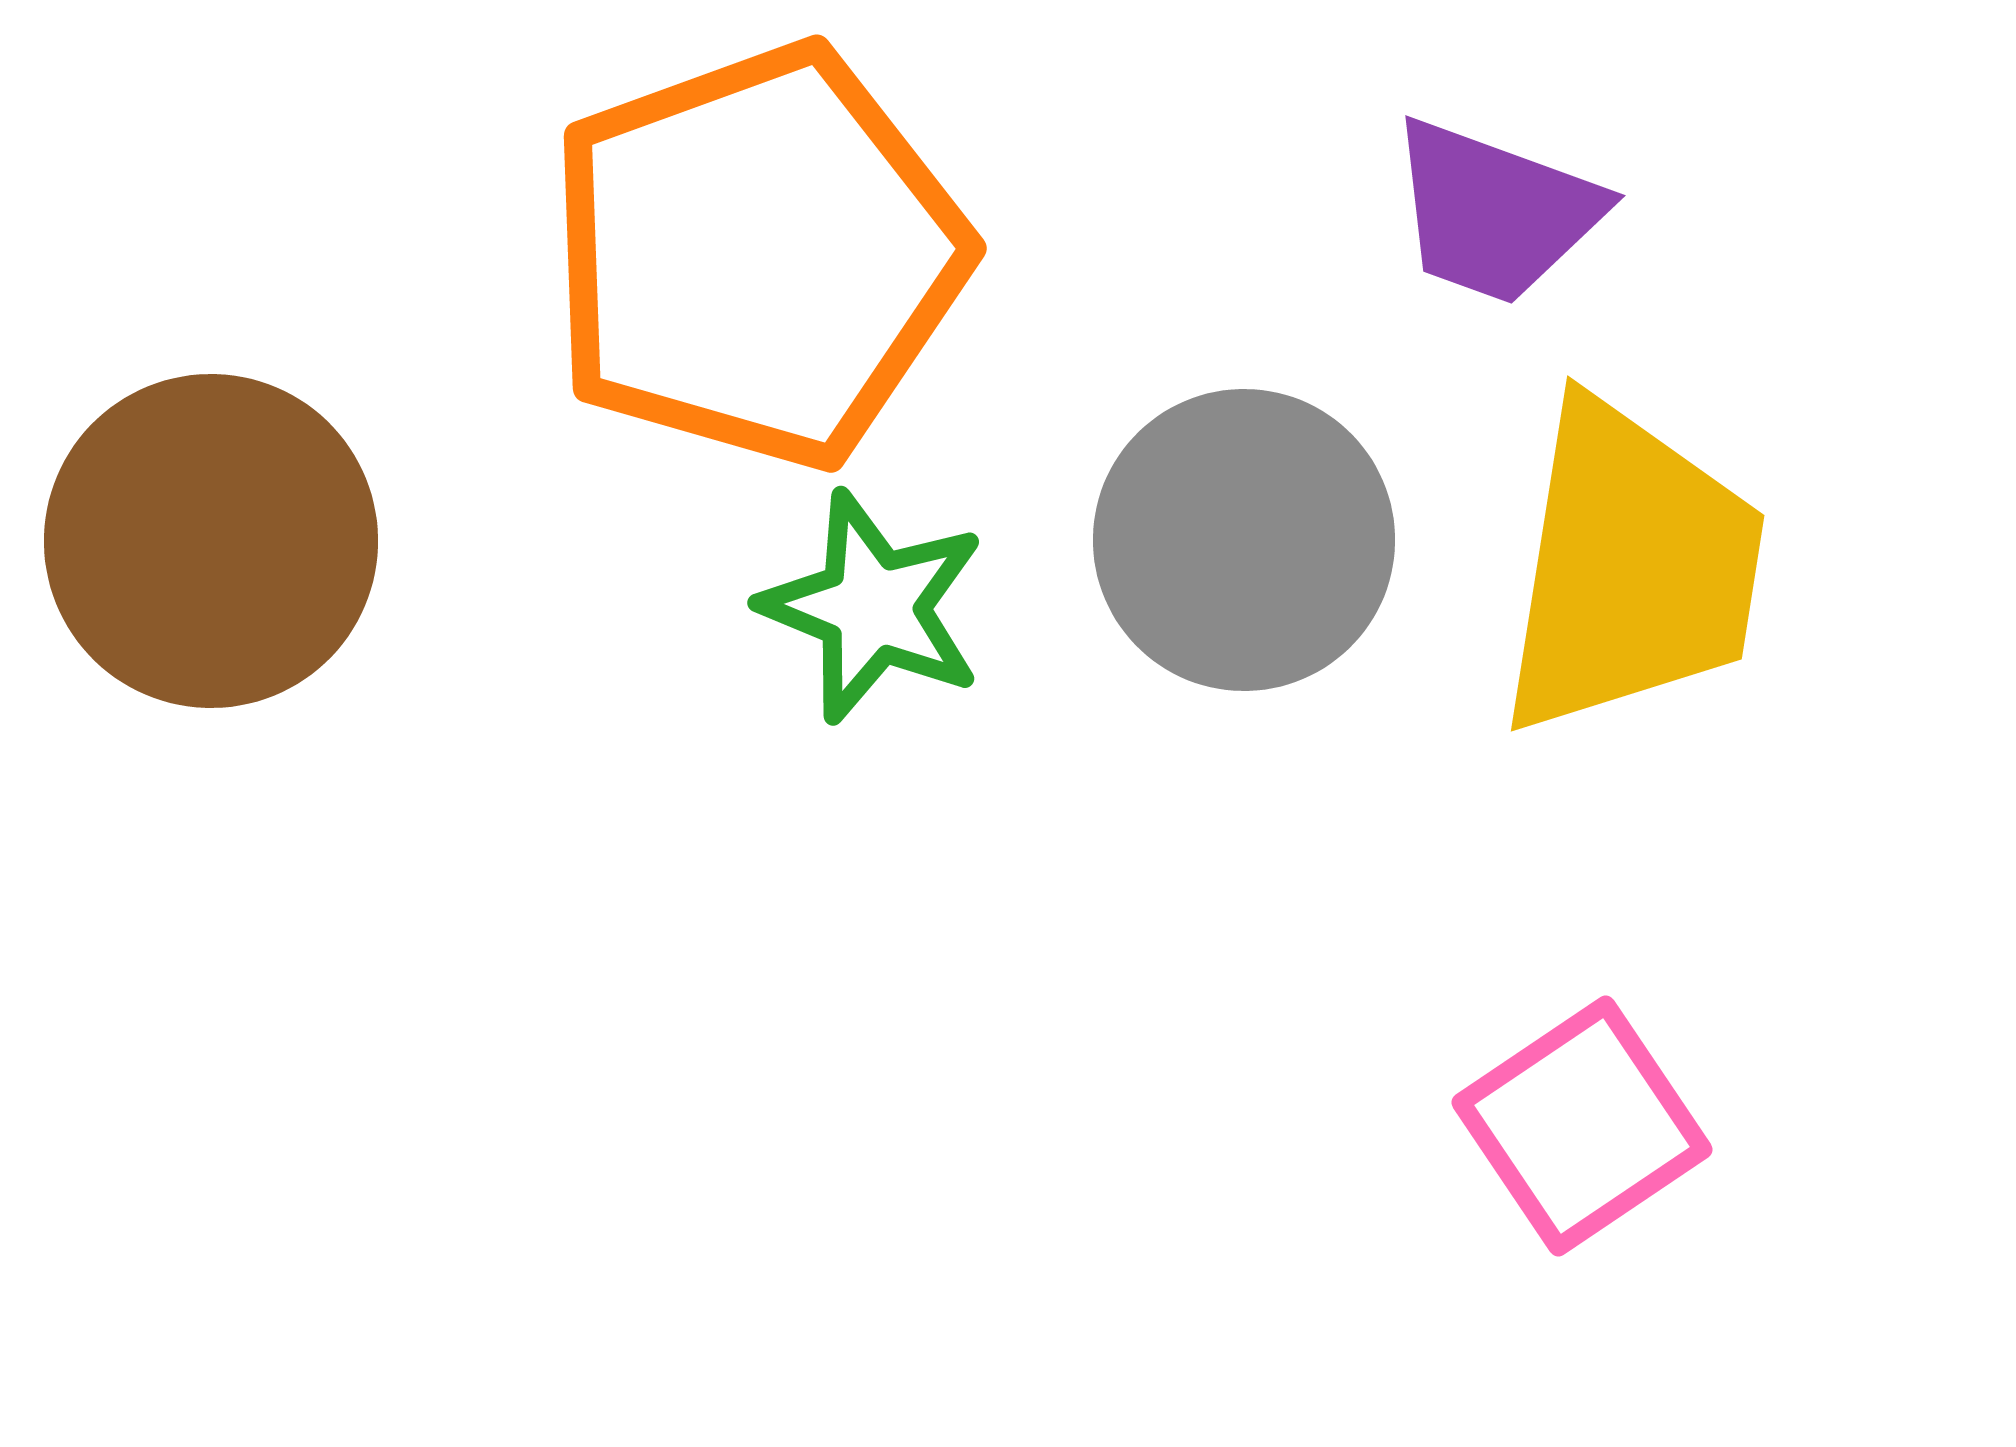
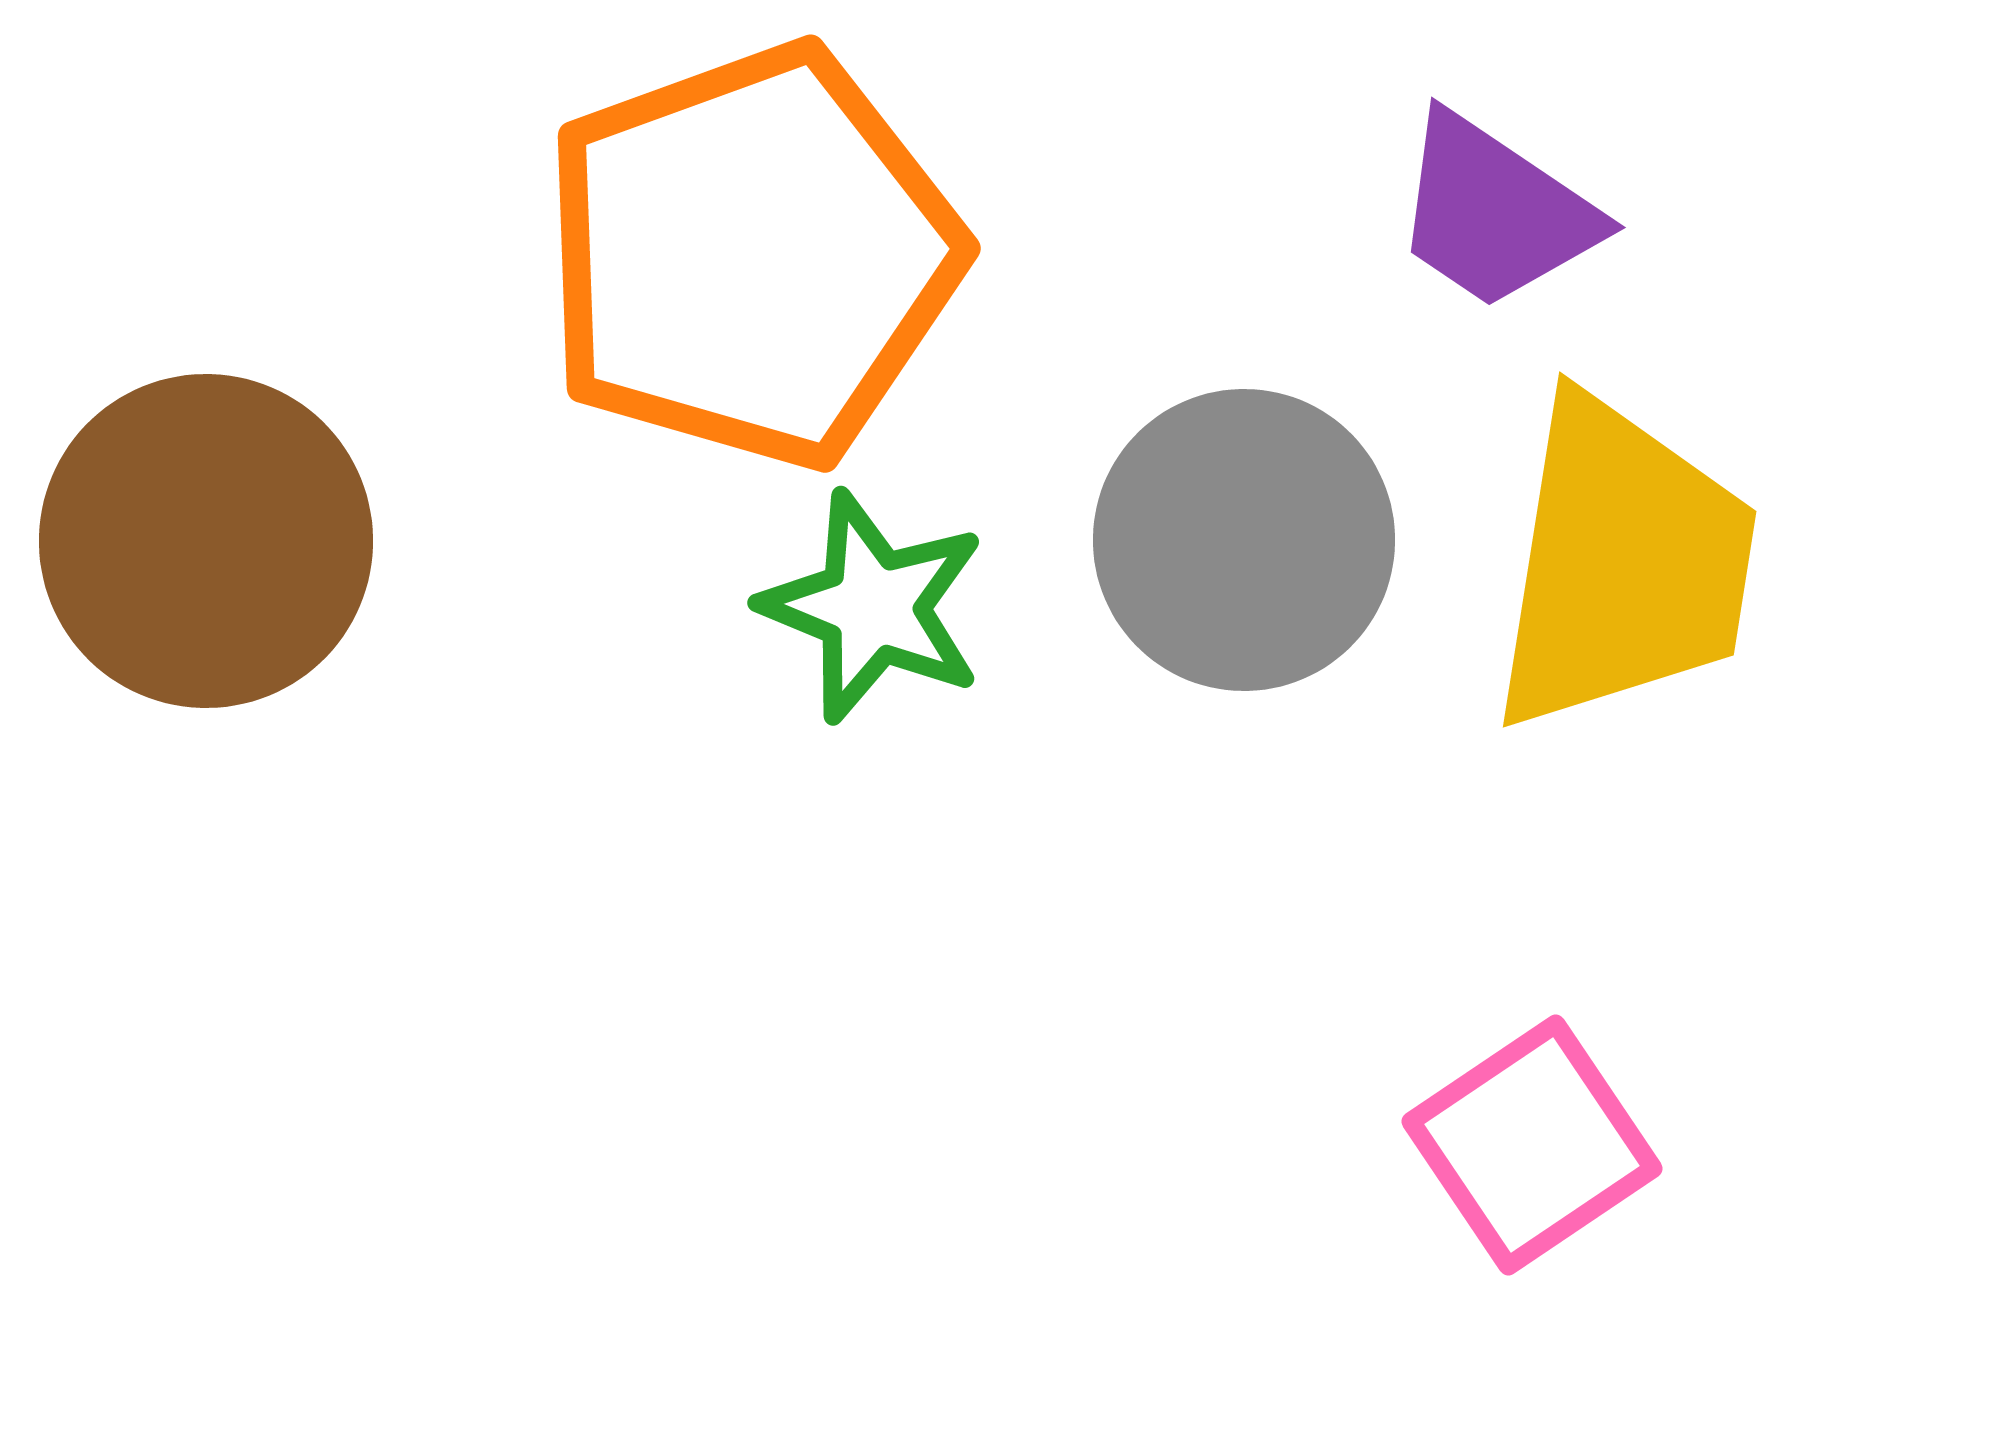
purple trapezoid: rotated 14 degrees clockwise
orange pentagon: moved 6 px left
brown circle: moved 5 px left
yellow trapezoid: moved 8 px left, 4 px up
pink square: moved 50 px left, 19 px down
